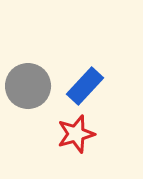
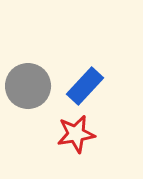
red star: rotated 6 degrees clockwise
